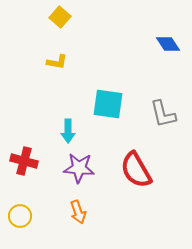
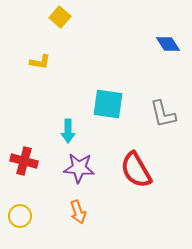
yellow L-shape: moved 17 px left
